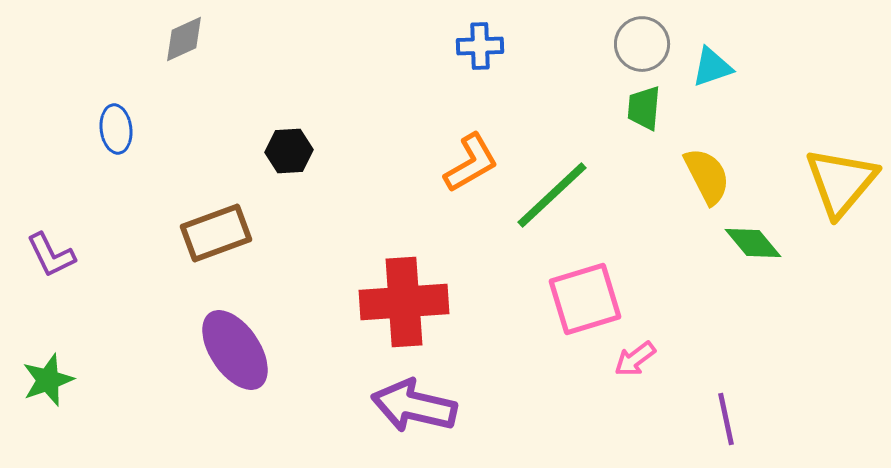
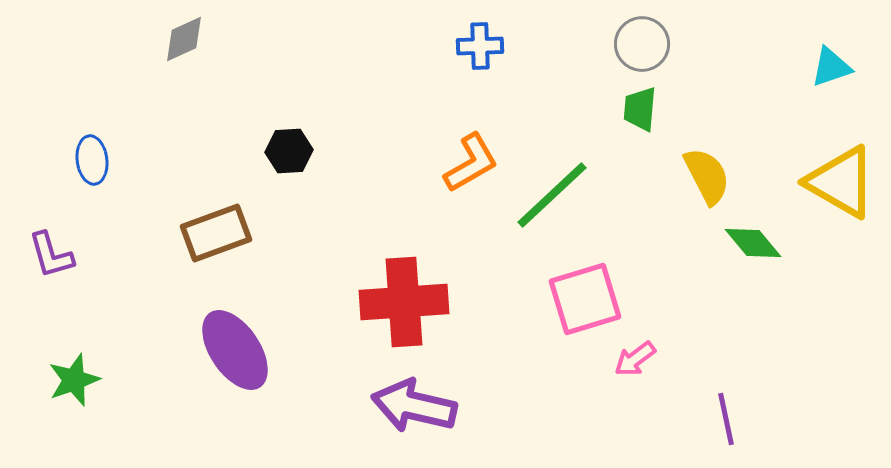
cyan triangle: moved 119 px right
green trapezoid: moved 4 px left, 1 px down
blue ellipse: moved 24 px left, 31 px down
yellow triangle: rotated 40 degrees counterclockwise
purple L-shape: rotated 10 degrees clockwise
green star: moved 26 px right
